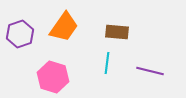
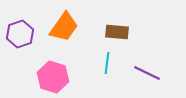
purple line: moved 3 px left, 2 px down; rotated 12 degrees clockwise
